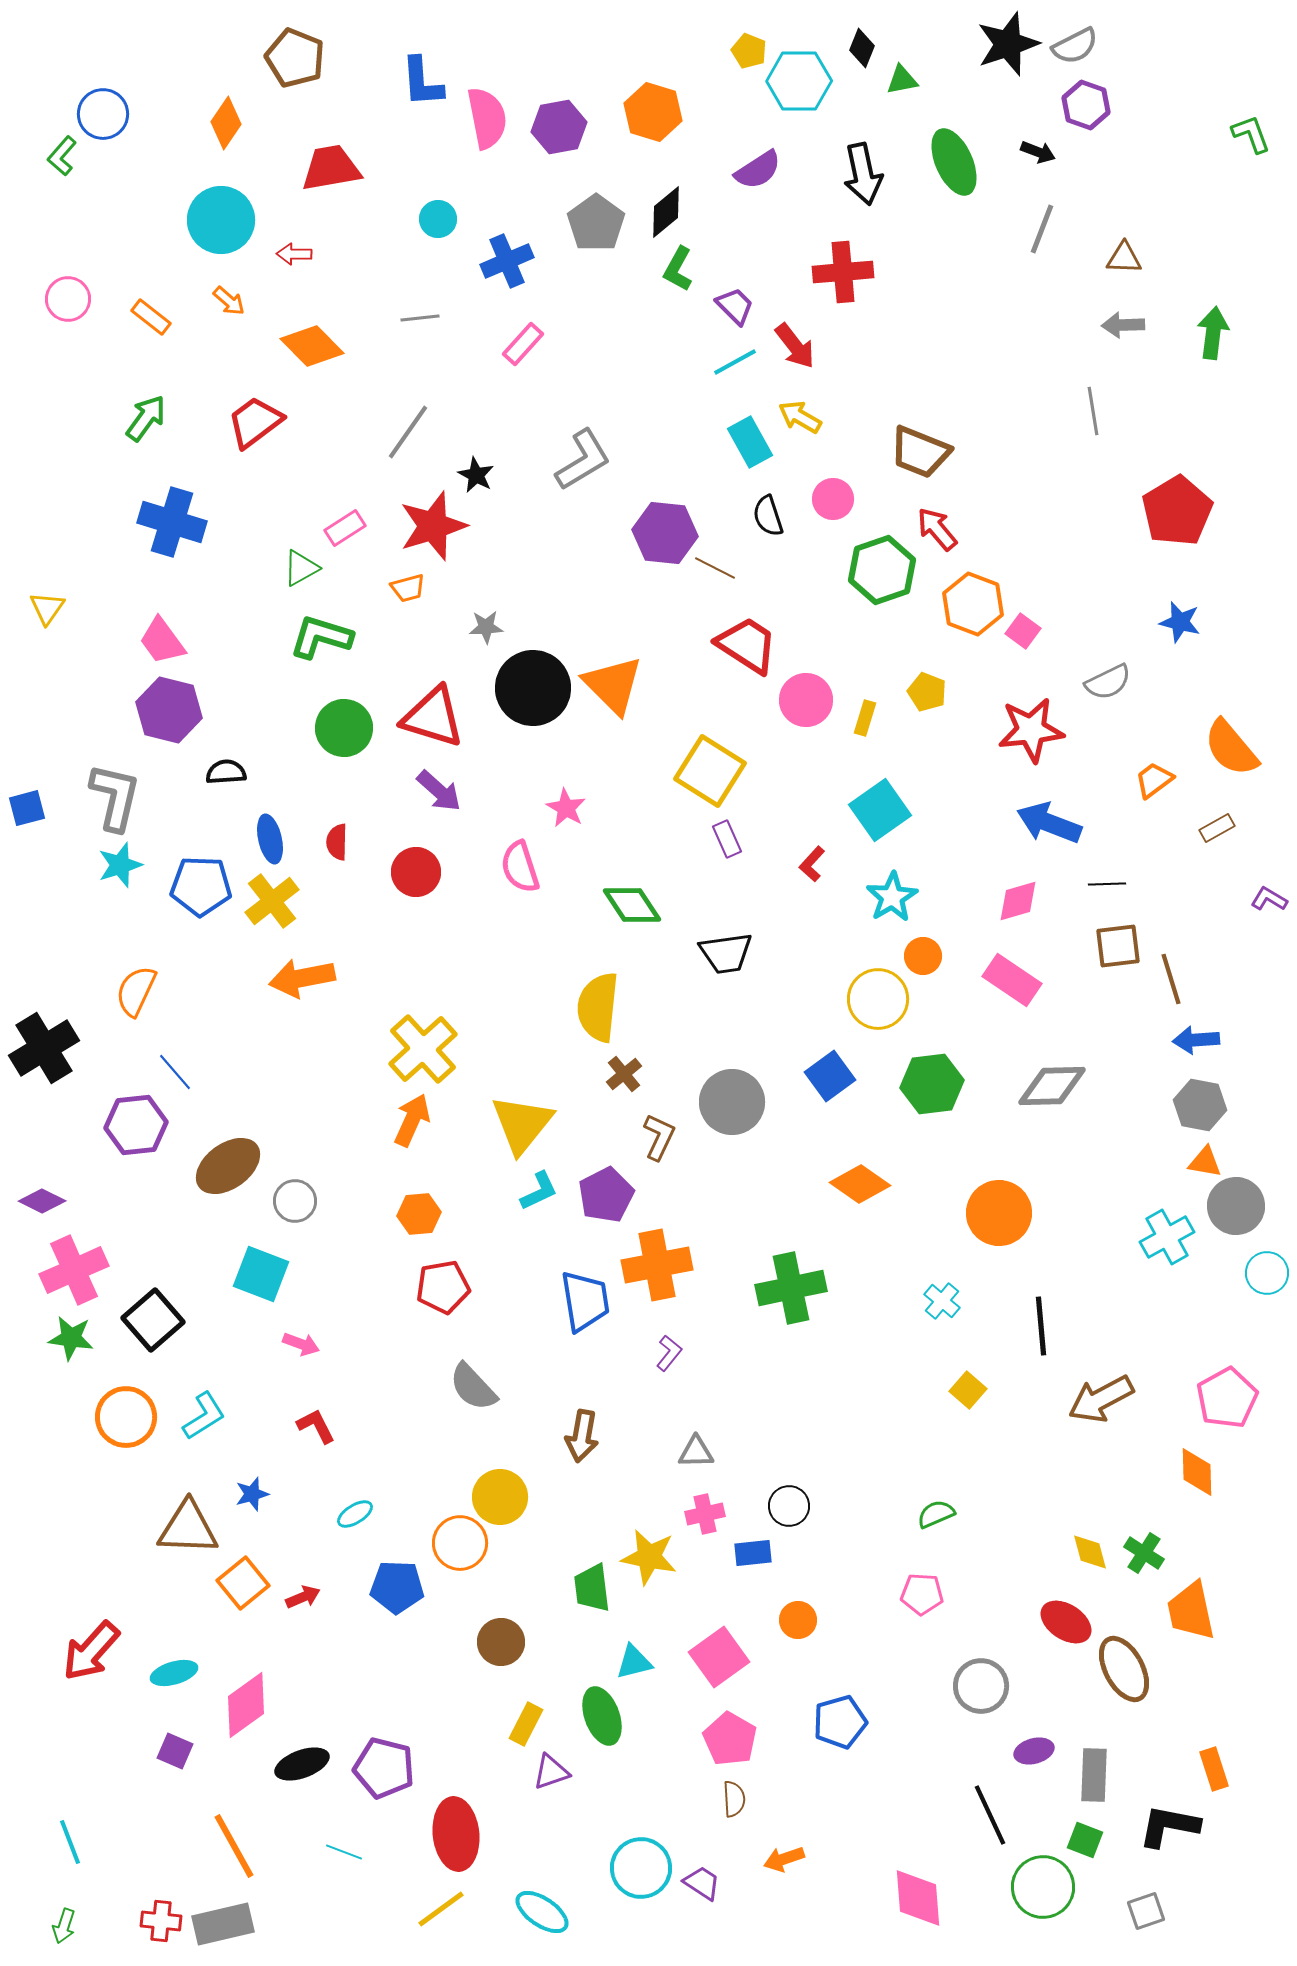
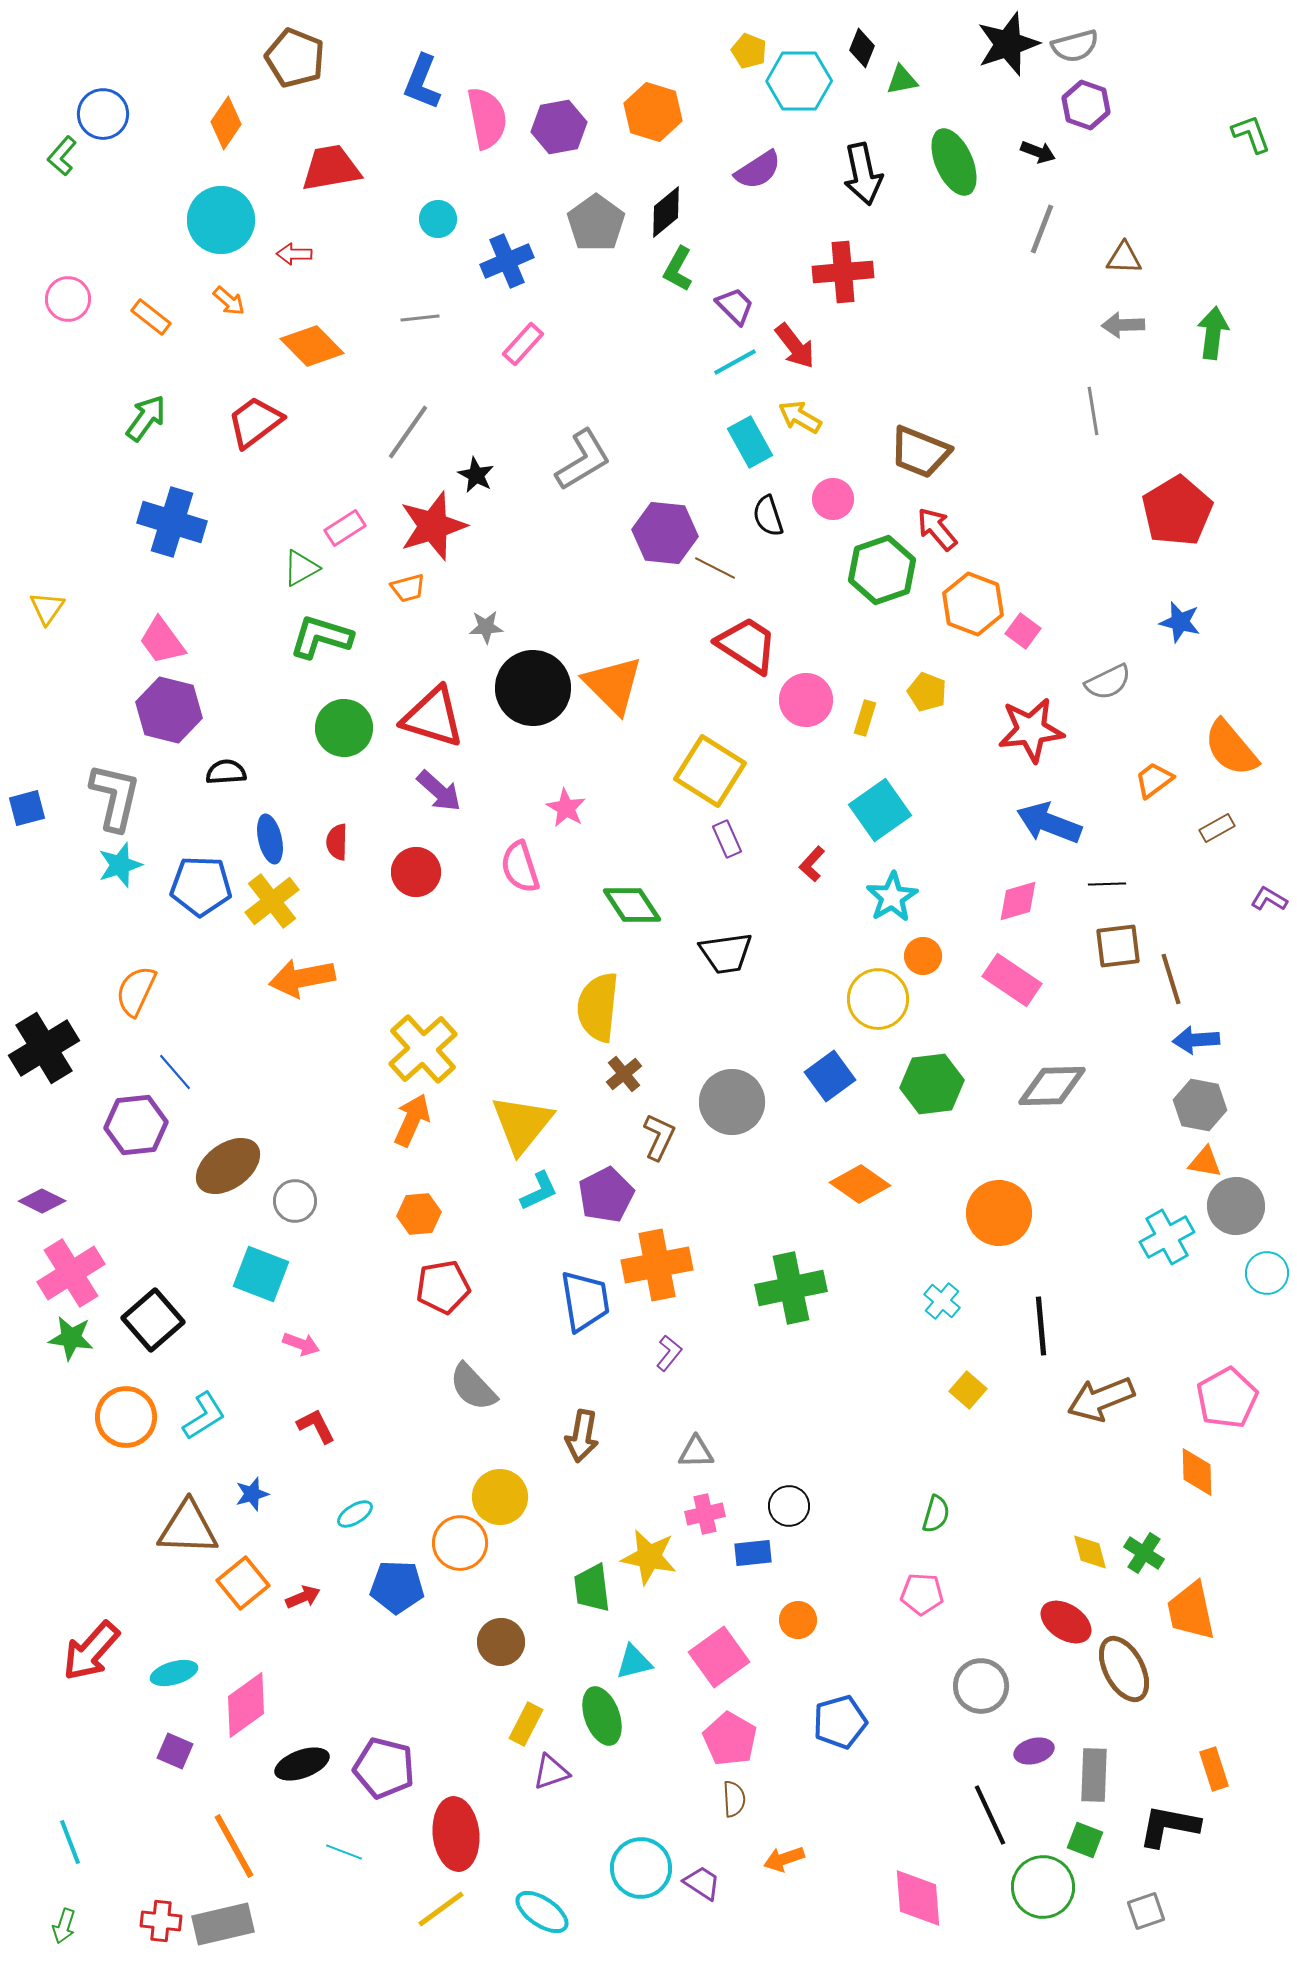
gray semicircle at (1075, 46): rotated 12 degrees clockwise
blue L-shape at (422, 82): rotated 26 degrees clockwise
pink cross at (74, 1270): moved 3 px left, 3 px down; rotated 8 degrees counterclockwise
brown arrow at (1101, 1399): rotated 6 degrees clockwise
green semicircle at (936, 1514): rotated 129 degrees clockwise
